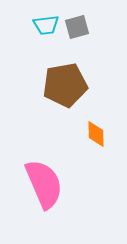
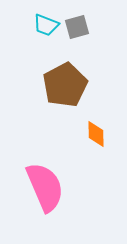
cyan trapezoid: rotated 28 degrees clockwise
brown pentagon: rotated 18 degrees counterclockwise
pink semicircle: moved 1 px right, 3 px down
